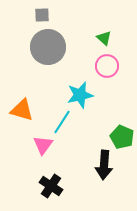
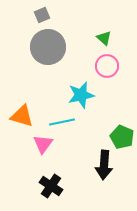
gray square: rotated 21 degrees counterclockwise
cyan star: moved 1 px right
orange triangle: moved 6 px down
cyan line: rotated 45 degrees clockwise
pink triangle: moved 1 px up
